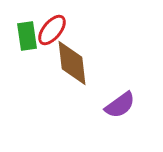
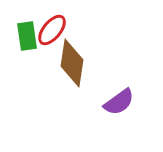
brown diamond: rotated 15 degrees clockwise
purple semicircle: moved 1 px left, 3 px up
